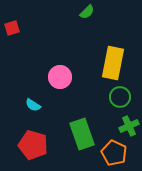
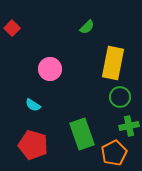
green semicircle: moved 15 px down
red square: rotated 28 degrees counterclockwise
pink circle: moved 10 px left, 8 px up
green cross: rotated 12 degrees clockwise
orange pentagon: rotated 20 degrees clockwise
